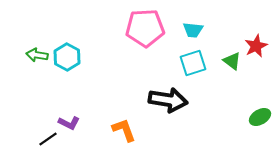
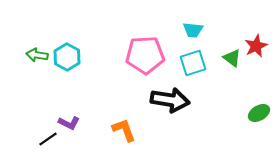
pink pentagon: moved 27 px down
green triangle: moved 3 px up
black arrow: moved 2 px right
green ellipse: moved 1 px left, 4 px up
